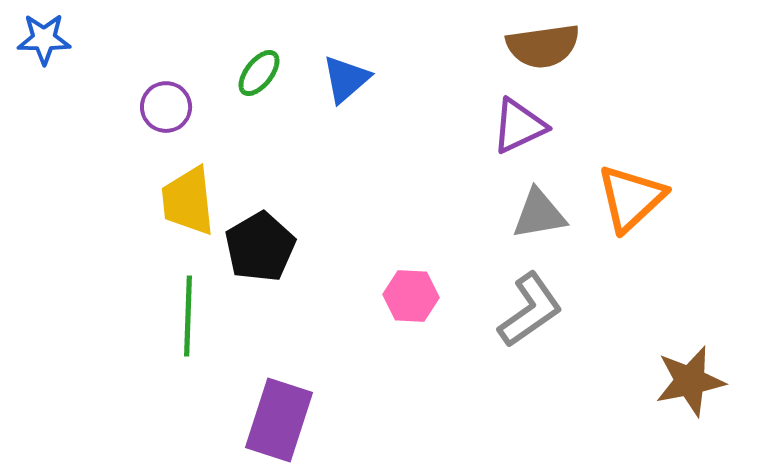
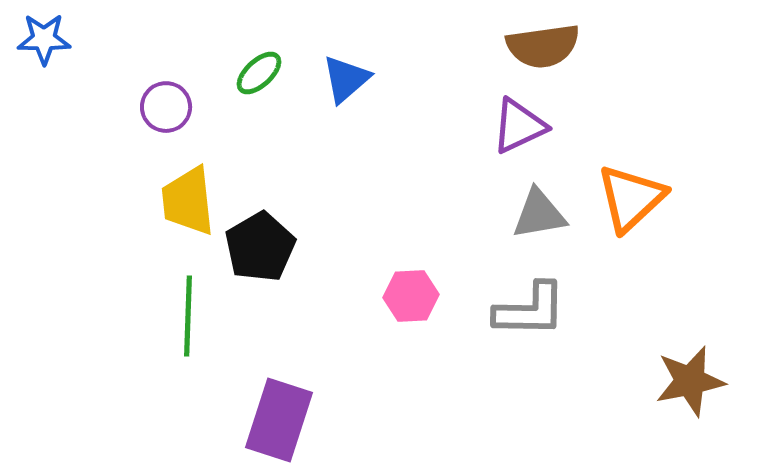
green ellipse: rotated 9 degrees clockwise
pink hexagon: rotated 6 degrees counterclockwise
gray L-shape: rotated 36 degrees clockwise
